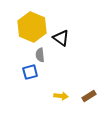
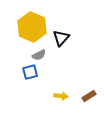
black triangle: rotated 36 degrees clockwise
gray semicircle: moved 1 px left; rotated 112 degrees counterclockwise
